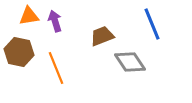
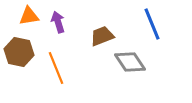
purple arrow: moved 3 px right, 1 px down
